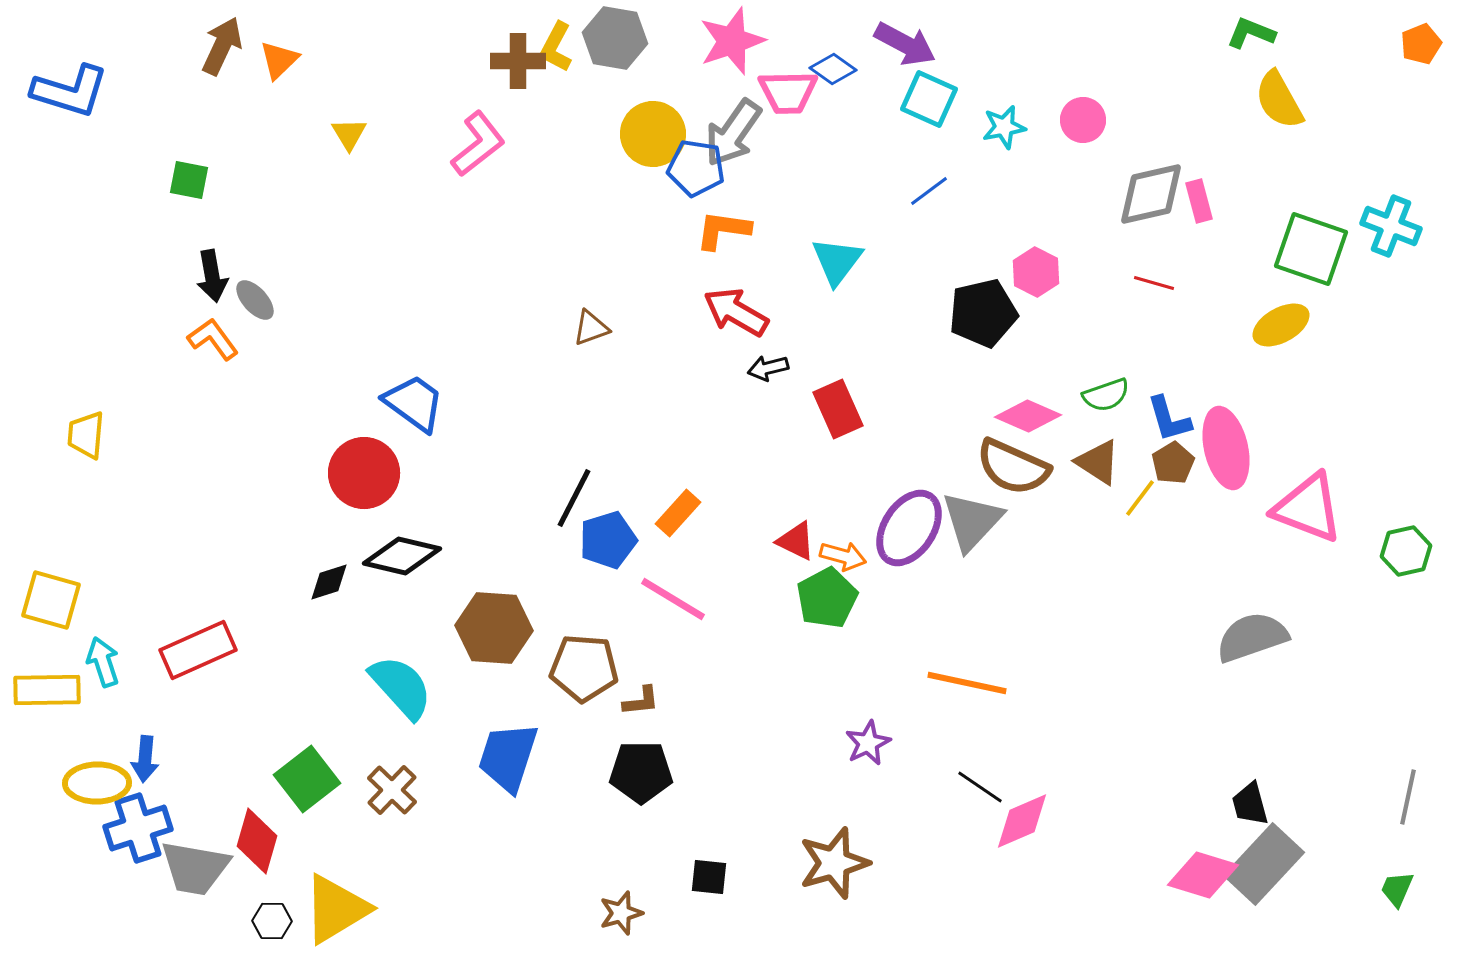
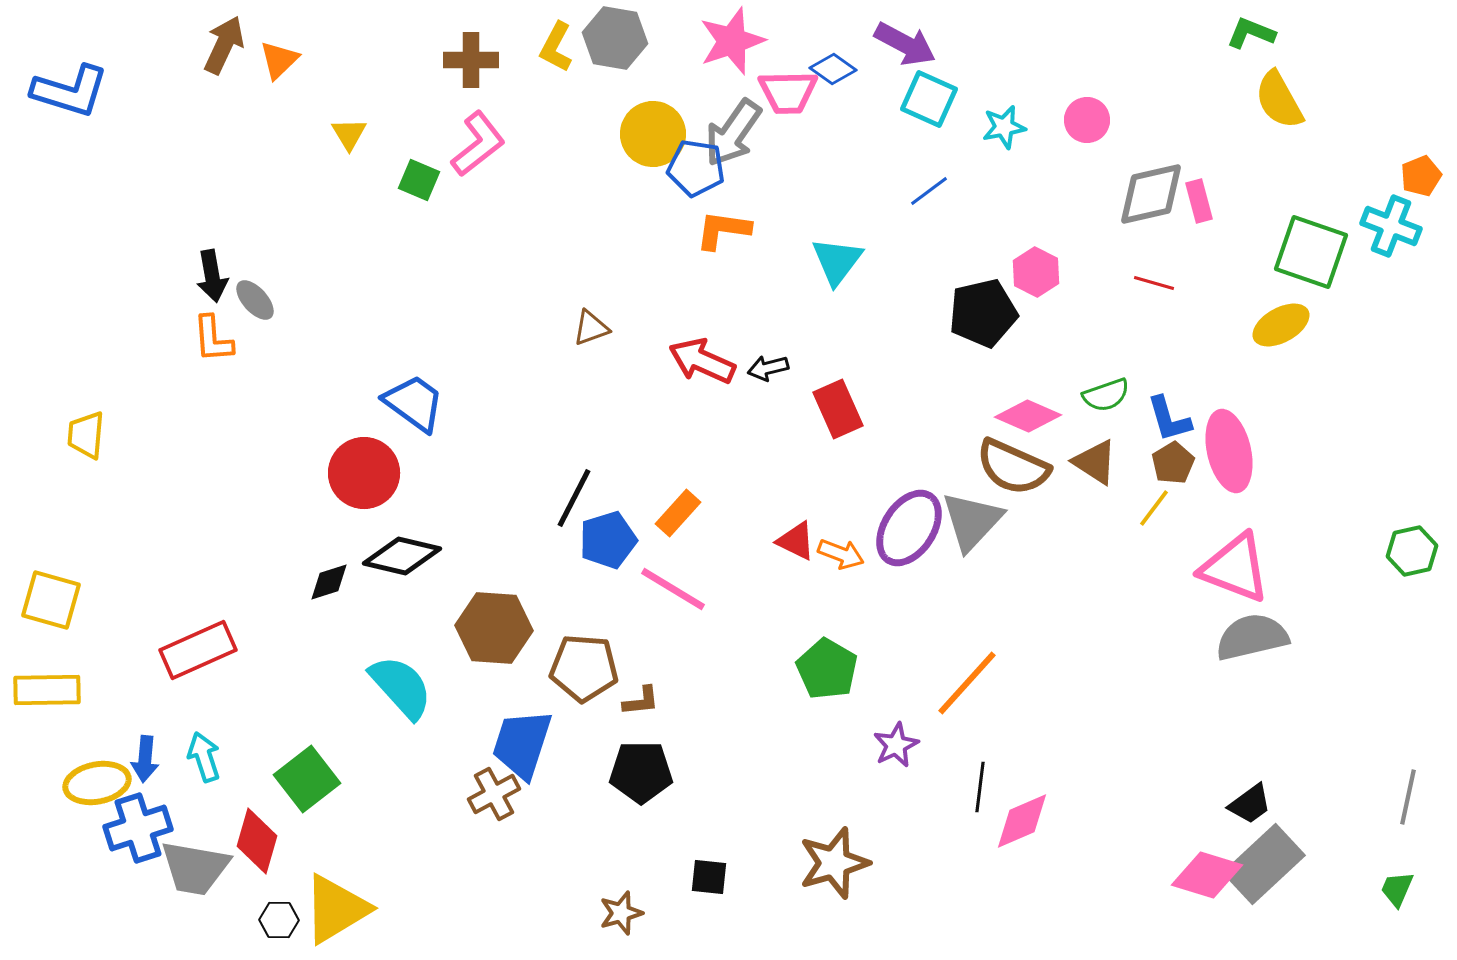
orange pentagon at (1421, 44): moved 132 px down
brown arrow at (222, 46): moved 2 px right, 1 px up
brown cross at (518, 61): moved 47 px left, 1 px up
pink circle at (1083, 120): moved 4 px right
green square at (189, 180): moved 230 px right; rotated 12 degrees clockwise
green square at (1311, 249): moved 3 px down
red arrow at (736, 312): moved 34 px left, 49 px down; rotated 6 degrees counterclockwise
orange L-shape at (213, 339): rotated 148 degrees counterclockwise
pink ellipse at (1226, 448): moved 3 px right, 3 px down
brown triangle at (1098, 462): moved 3 px left
yellow line at (1140, 498): moved 14 px right, 10 px down
pink triangle at (1308, 508): moved 73 px left, 60 px down
green hexagon at (1406, 551): moved 6 px right
orange arrow at (843, 556): moved 2 px left, 2 px up; rotated 6 degrees clockwise
green pentagon at (827, 598): moved 71 px down; rotated 14 degrees counterclockwise
pink line at (673, 599): moved 10 px up
gray semicircle at (1252, 637): rotated 6 degrees clockwise
cyan arrow at (103, 662): moved 101 px right, 95 px down
orange line at (967, 683): rotated 60 degrees counterclockwise
purple star at (868, 743): moved 28 px right, 2 px down
blue trapezoid at (508, 757): moved 14 px right, 13 px up
yellow ellipse at (97, 783): rotated 10 degrees counterclockwise
black line at (980, 787): rotated 63 degrees clockwise
brown cross at (392, 790): moved 102 px right, 4 px down; rotated 18 degrees clockwise
black trapezoid at (1250, 804): rotated 111 degrees counterclockwise
gray rectangle at (1264, 864): rotated 4 degrees clockwise
pink diamond at (1203, 875): moved 4 px right
black hexagon at (272, 921): moved 7 px right, 1 px up
